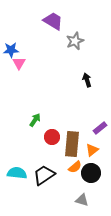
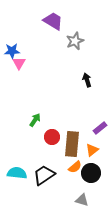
blue star: moved 1 px right, 1 px down
